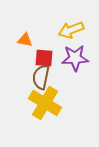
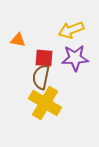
orange triangle: moved 7 px left
